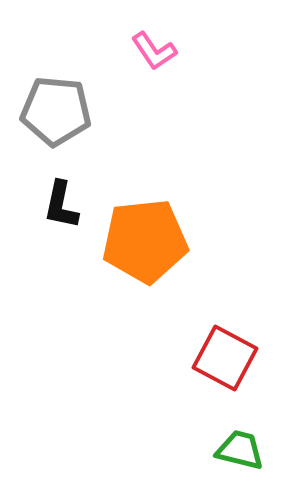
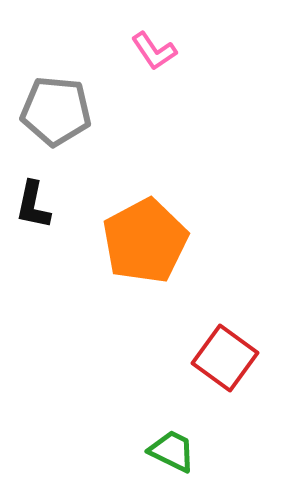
black L-shape: moved 28 px left
orange pentagon: rotated 22 degrees counterclockwise
red square: rotated 8 degrees clockwise
green trapezoid: moved 68 px left, 1 px down; rotated 12 degrees clockwise
